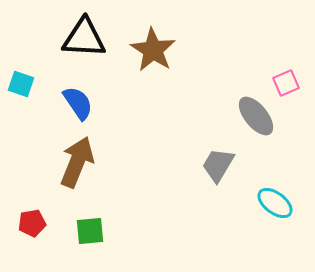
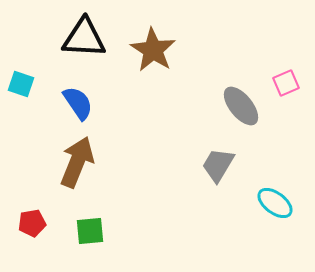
gray ellipse: moved 15 px left, 10 px up
